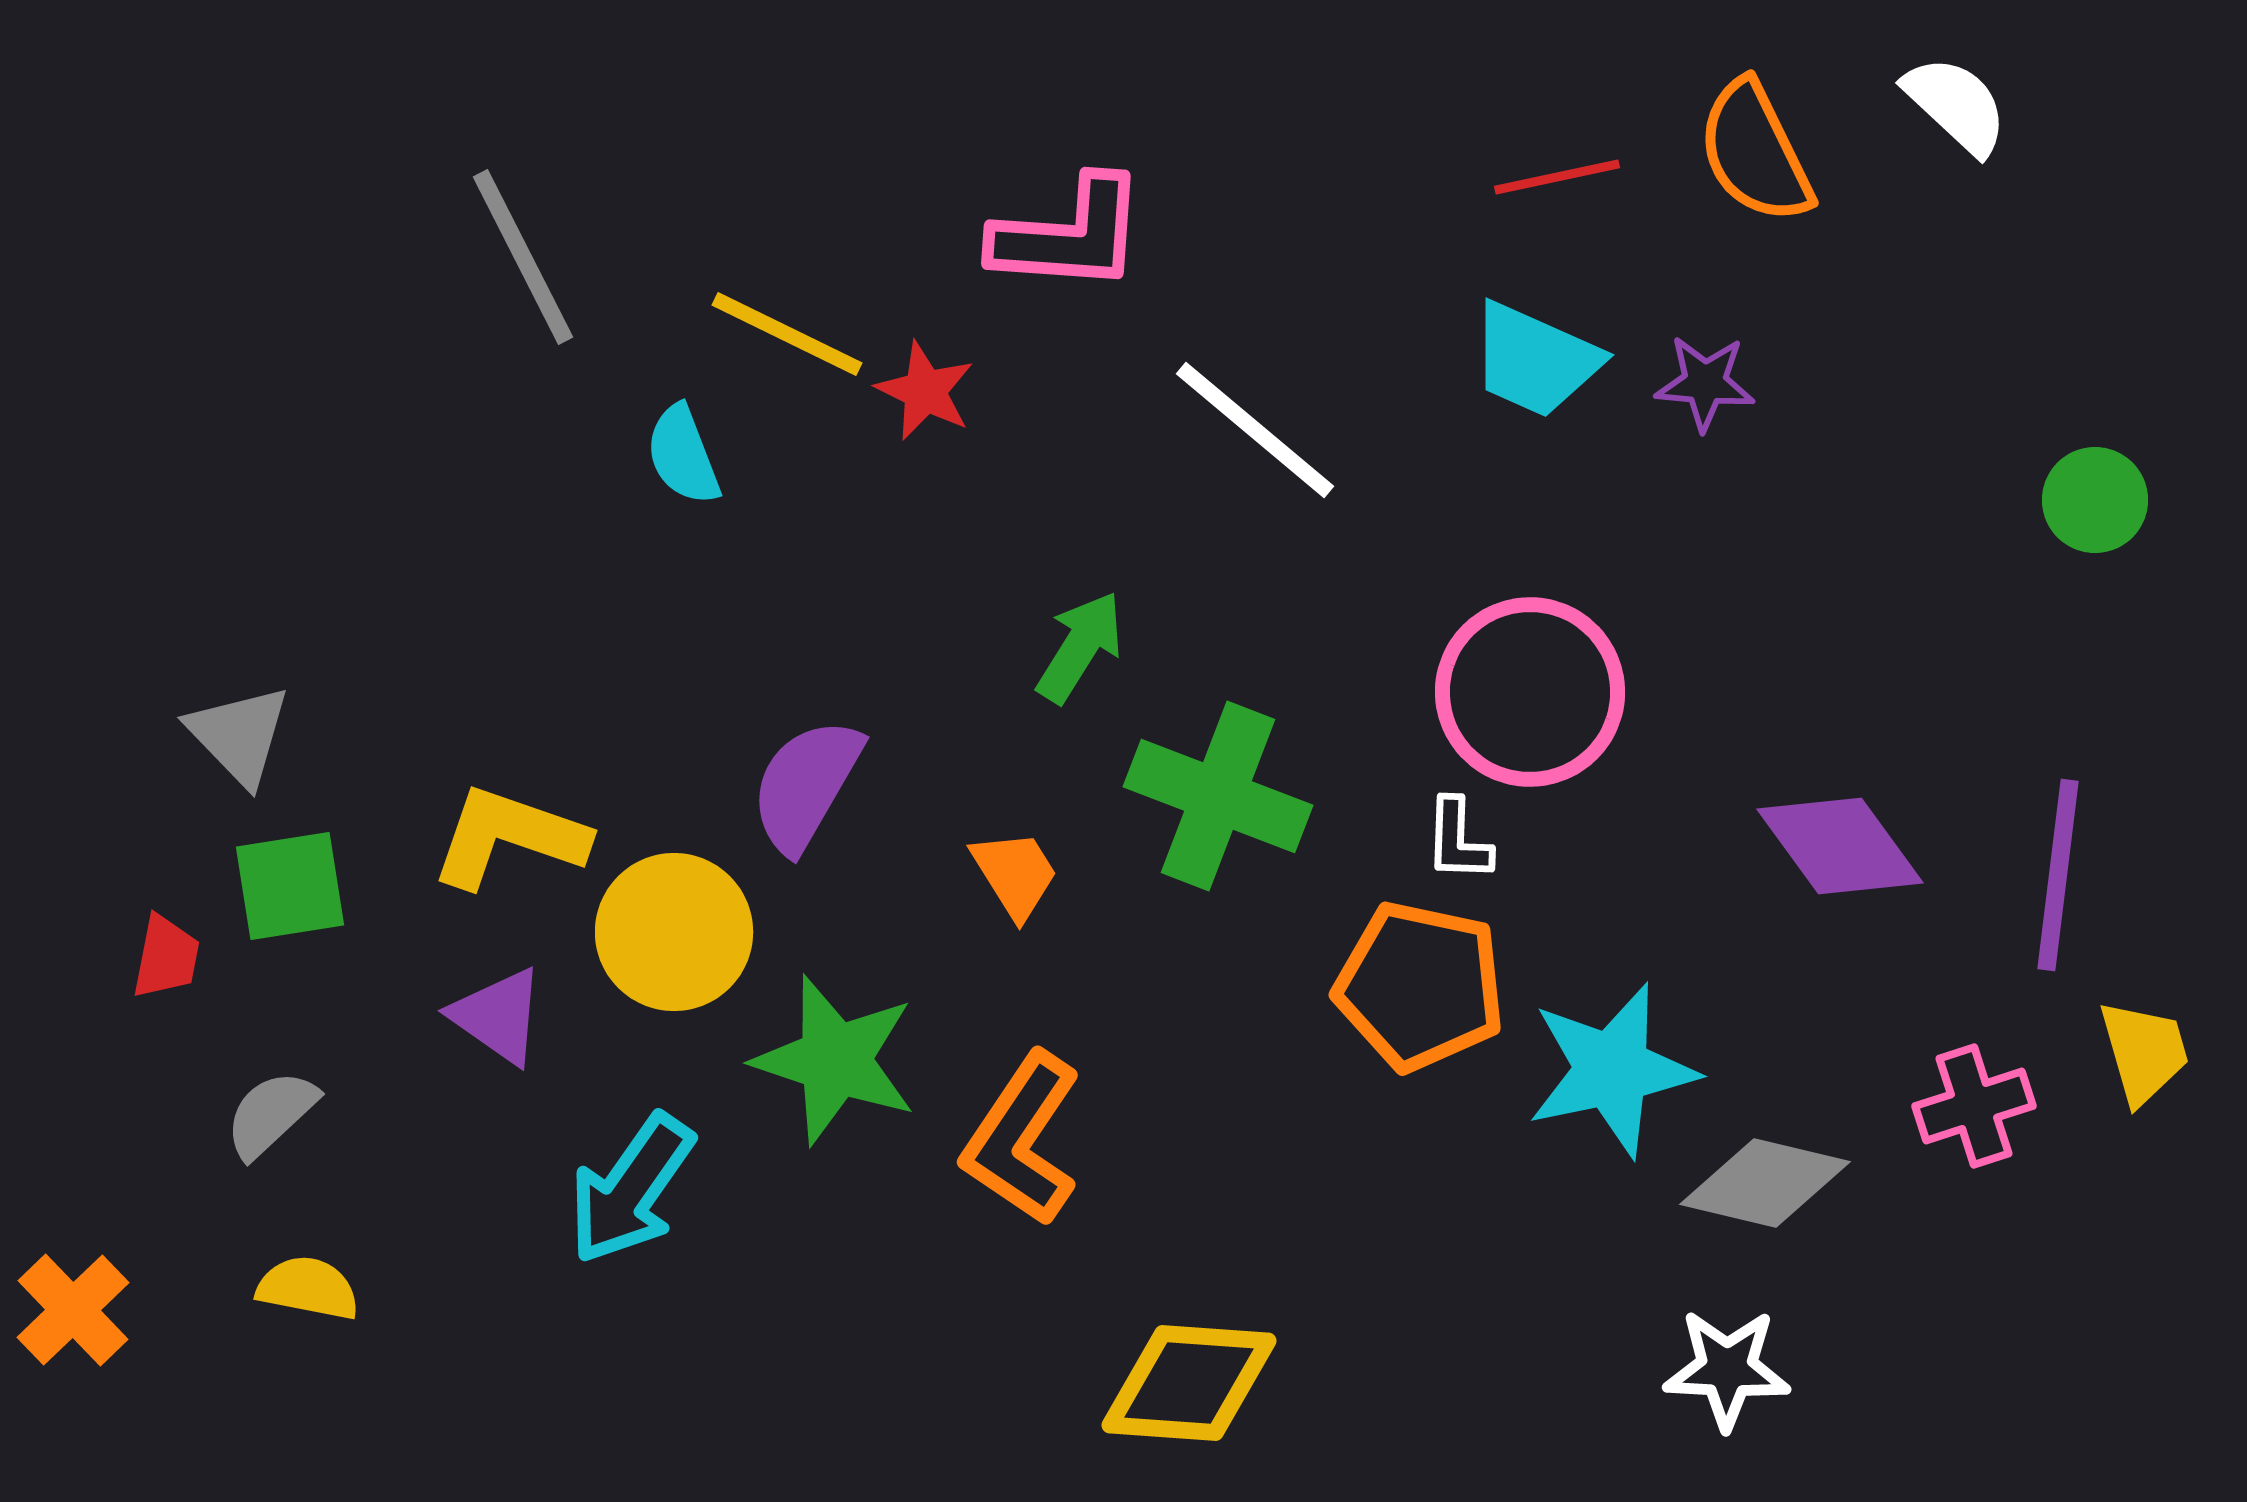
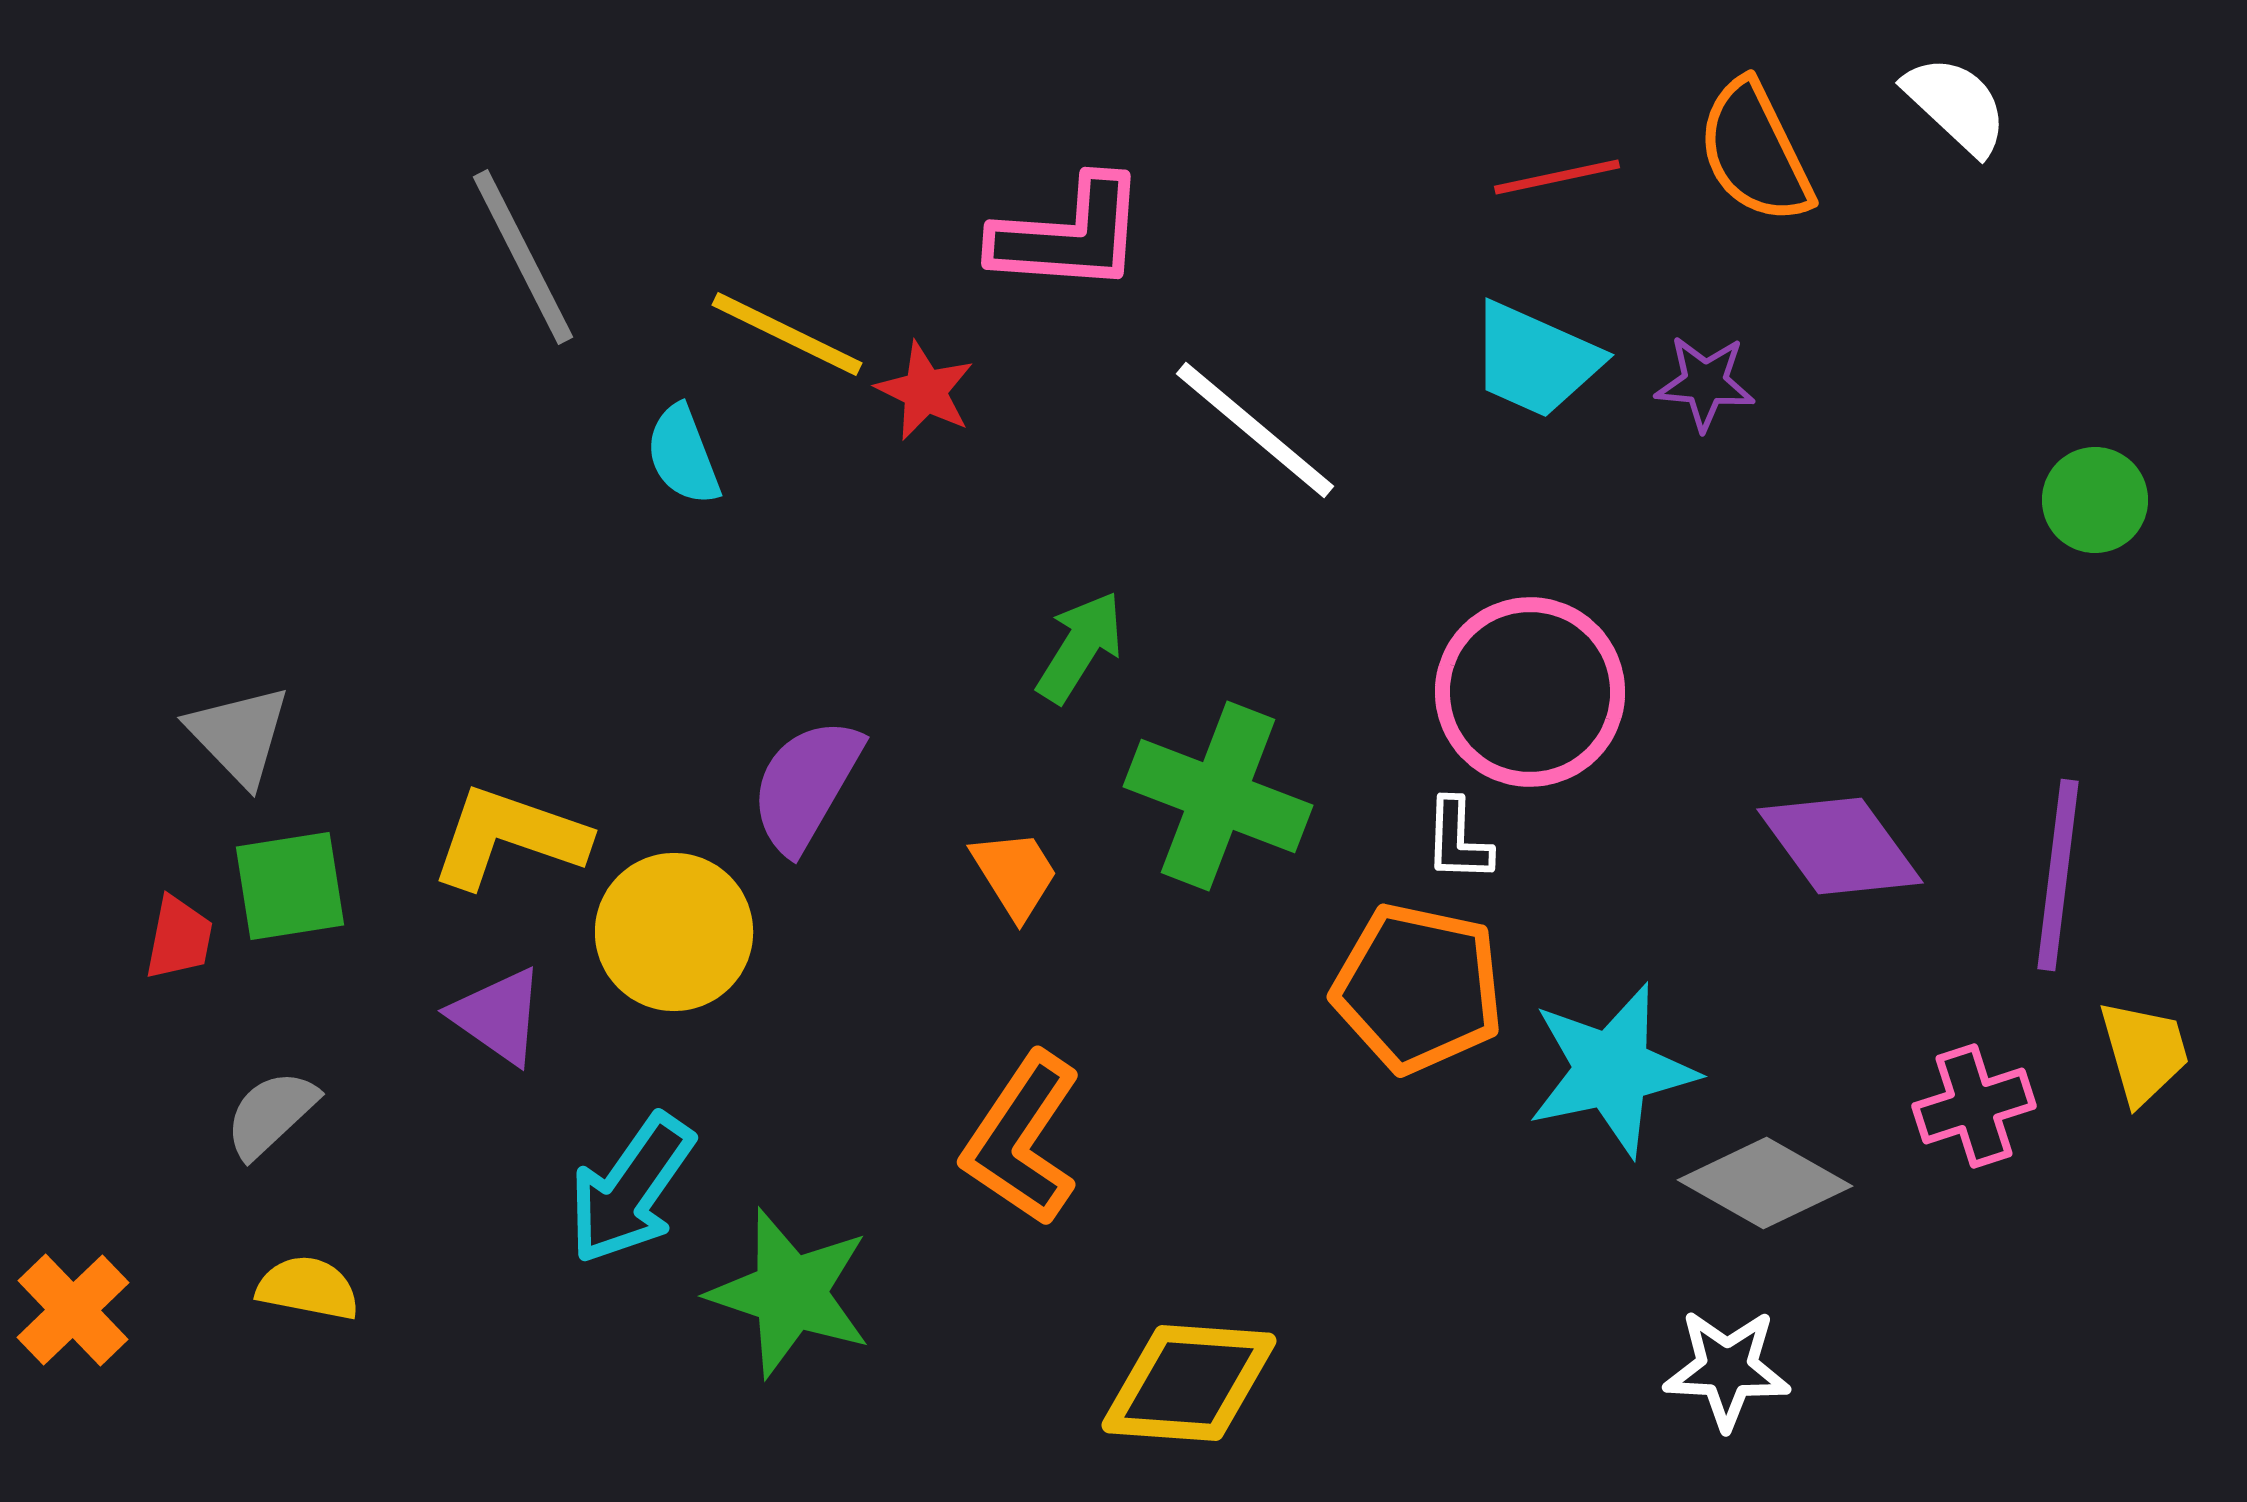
red trapezoid: moved 13 px right, 19 px up
orange pentagon: moved 2 px left, 2 px down
green star: moved 45 px left, 233 px down
gray diamond: rotated 16 degrees clockwise
